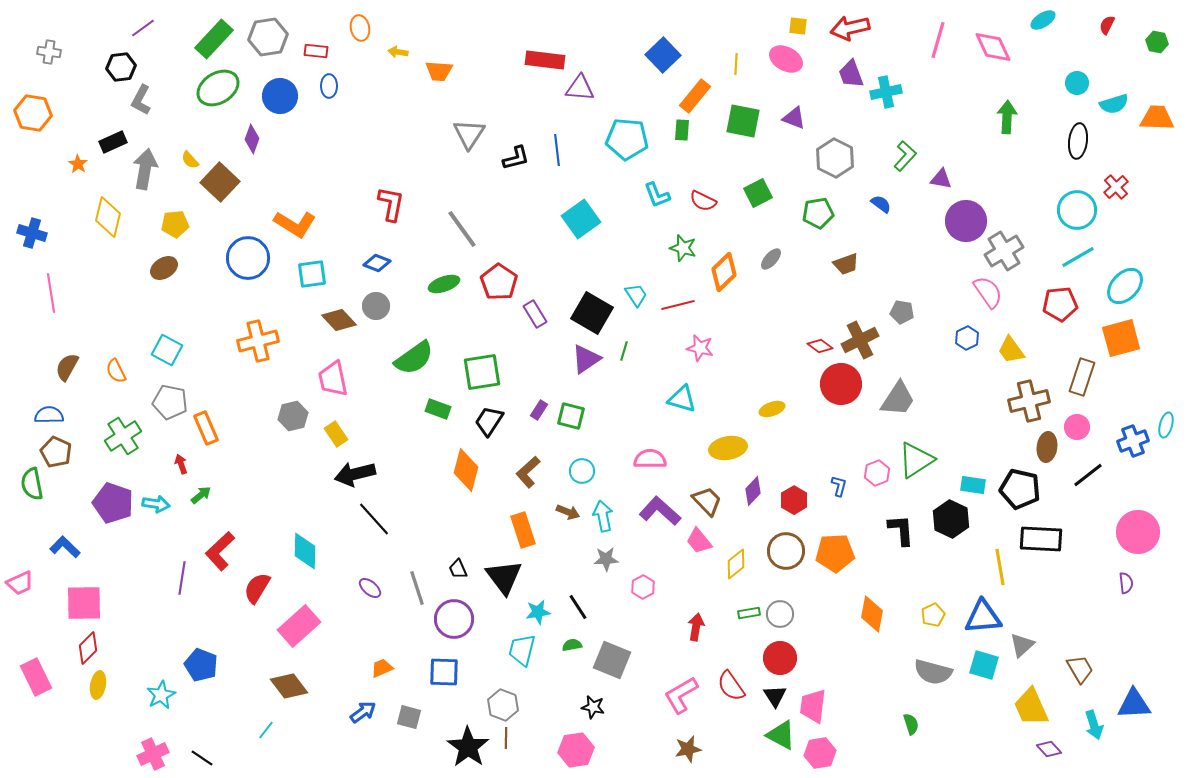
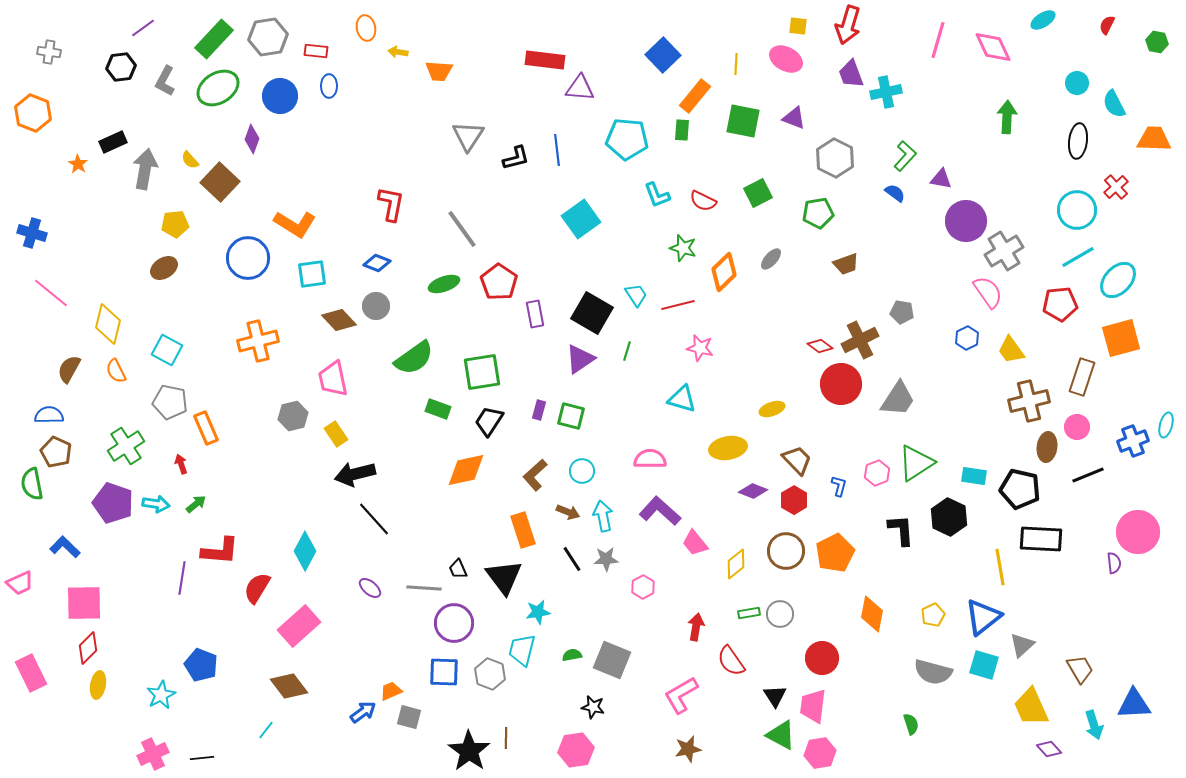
orange ellipse at (360, 28): moved 6 px right
red arrow at (850, 28): moved 2 px left, 3 px up; rotated 60 degrees counterclockwise
gray L-shape at (141, 100): moved 24 px right, 19 px up
cyan semicircle at (1114, 104): rotated 80 degrees clockwise
orange hexagon at (33, 113): rotated 12 degrees clockwise
orange trapezoid at (1157, 118): moved 3 px left, 21 px down
gray triangle at (469, 134): moved 1 px left, 2 px down
blue semicircle at (881, 204): moved 14 px right, 11 px up
yellow diamond at (108, 217): moved 107 px down
cyan ellipse at (1125, 286): moved 7 px left, 6 px up
pink line at (51, 293): rotated 42 degrees counterclockwise
purple rectangle at (535, 314): rotated 20 degrees clockwise
green line at (624, 351): moved 3 px right
purple triangle at (586, 359): moved 6 px left
brown semicircle at (67, 367): moved 2 px right, 2 px down
purple rectangle at (539, 410): rotated 18 degrees counterclockwise
green cross at (123, 436): moved 3 px right, 10 px down
green triangle at (916, 460): moved 3 px down
orange diamond at (466, 470): rotated 63 degrees clockwise
brown L-shape at (528, 472): moved 7 px right, 3 px down
black line at (1088, 475): rotated 16 degrees clockwise
cyan rectangle at (973, 485): moved 1 px right, 9 px up
purple diamond at (753, 491): rotated 68 degrees clockwise
green arrow at (201, 495): moved 5 px left, 9 px down
brown trapezoid at (707, 501): moved 90 px right, 41 px up
black hexagon at (951, 519): moved 2 px left, 2 px up
pink trapezoid at (699, 541): moved 4 px left, 2 px down
red L-shape at (220, 551): rotated 132 degrees counterclockwise
cyan diamond at (305, 551): rotated 27 degrees clockwise
orange pentagon at (835, 553): rotated 24 degrees counterclockwise
purple semicircle at (1126, 583): moved 12 px left, 20 px up
gray line at (417, 588): moved 7 px right; rotated 68 degrees counterclockwise
black line at (578, 607): moved 6 px left, 48 px up
blue triangle at (983, 617): rotated 33 degrees counterclockwise
purple circle at (454, 619): moved 4 px down
green semicircle at (572, 645): moved 10 px down
red circle at (780, 658): moved 42 px right
orange trapezoid at (382, 668): moved 9 px right, 23 px down
pink rectangle at (36, 677): moved 5 px left, 4 px up
red semicircle at (731, 686): moved 25 px up
gray hexagon at (503, 705): moved 13 px left, 31 px up
black star at (468, 747): moved 1 px right, 4 px down
black line at (202, 758): rotated 40 degrees counterclockwise
